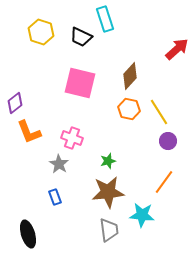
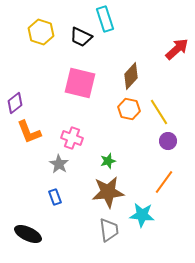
brown diamond: moved 1 px right
black ellipse: rotated 48 degrees counterclockwise
